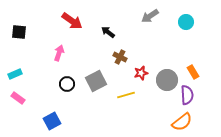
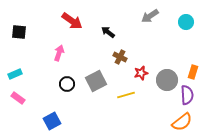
orange rectangle: rotated 48 degrees clockwise
